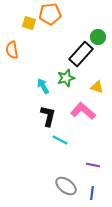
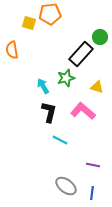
green circle: moved 2 px right
black L-shape: moved 1 px right, 4 px up
